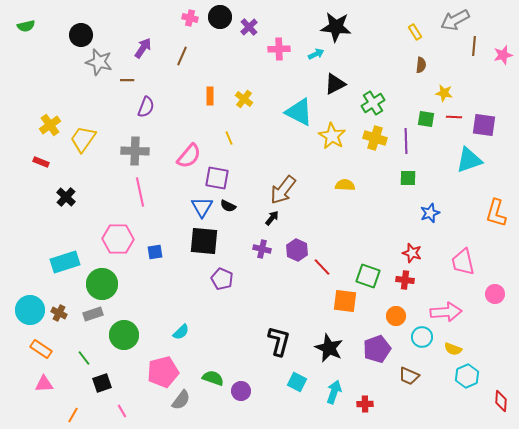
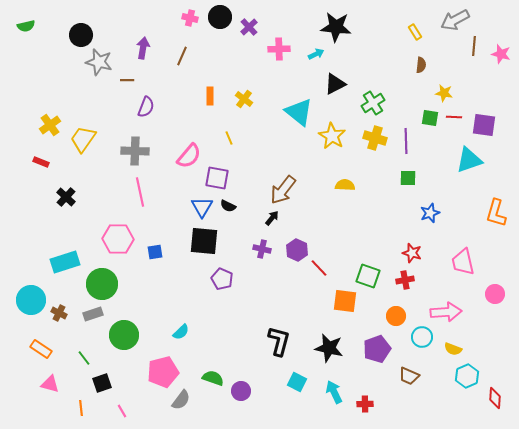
purple arrow at (143, 48): rotated 25 degrees counterclockwise
pink star at (503, 55): moved 2 px left, 1 px up; rotated 30 degrees clockwise
cyan triangle at (299, 112): rotated 12 degrees clockwise
green square at (426, 119): moved 4 px right, 1 px up
red line at (322, 267): moved 3 px left, 1 px down
red cross at (405, 280): rotated 18 degrees counterclockwise
cyan circle at (30, 310): moved 1 px right, 10 px up
black star at (329, 348): rotated 12 degrees counterclockwise
pink triangle at (44, 384): moved 6 px right; rotated 18 degrees clockwise
cyan arrow at (334, 392): rotated 45 degrees counterclockwise
red diamond at (501, 401): moved 6 px left, 3 px up
orange line at (73, 415): moved 8 px right, 7 px up; rotated 35 degrees counterclockwise
